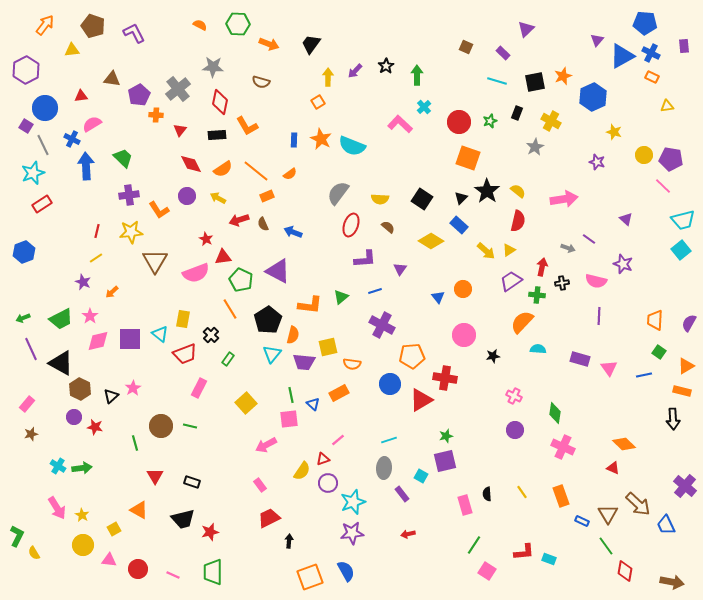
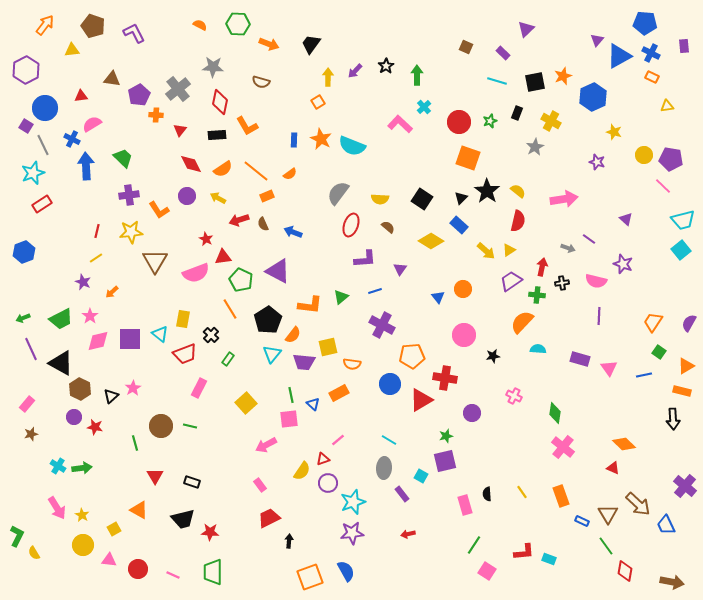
blue triangle at (622, 56): moved 3 px left
orange trapezoid at (655, 320): moved 2 px left, 2 px down; rotated 30 degrees clockwise
orange semicircle at (293, 335): rotated 24 degrees clockwise
purple circle at (515, 430): moved 43 px left, 17 px up
cyan line at (389, 440): rotated 49 degrees clockwise
pink cross at (563, 447): rotated 15 degrees clockwise
red star at (210, 532): rotated 18 degrees clockwise
